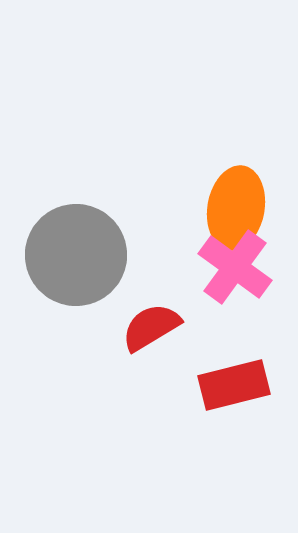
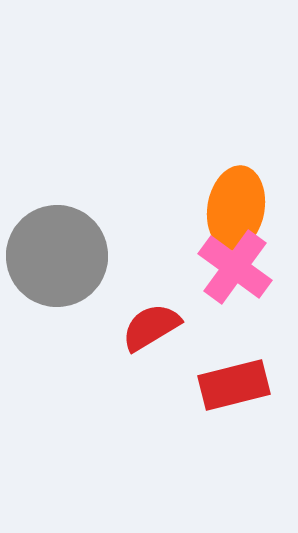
gray circle: moved 19 px left, 1 px down
